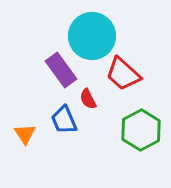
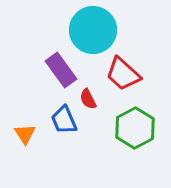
cyan circle: moved 1 px right, 6 px up
green hexagon: moved 6 px left, 2 px up
